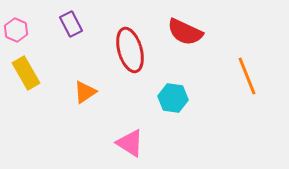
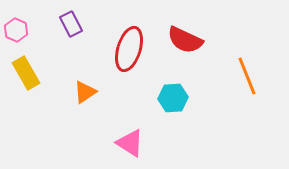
red semicircle: moved 8 px down
red ellipse: moved 1 px left, 1 px up; rotated 33 degrees clockwise
cyan hexagon: rotated 12 degrees counterclockwise
